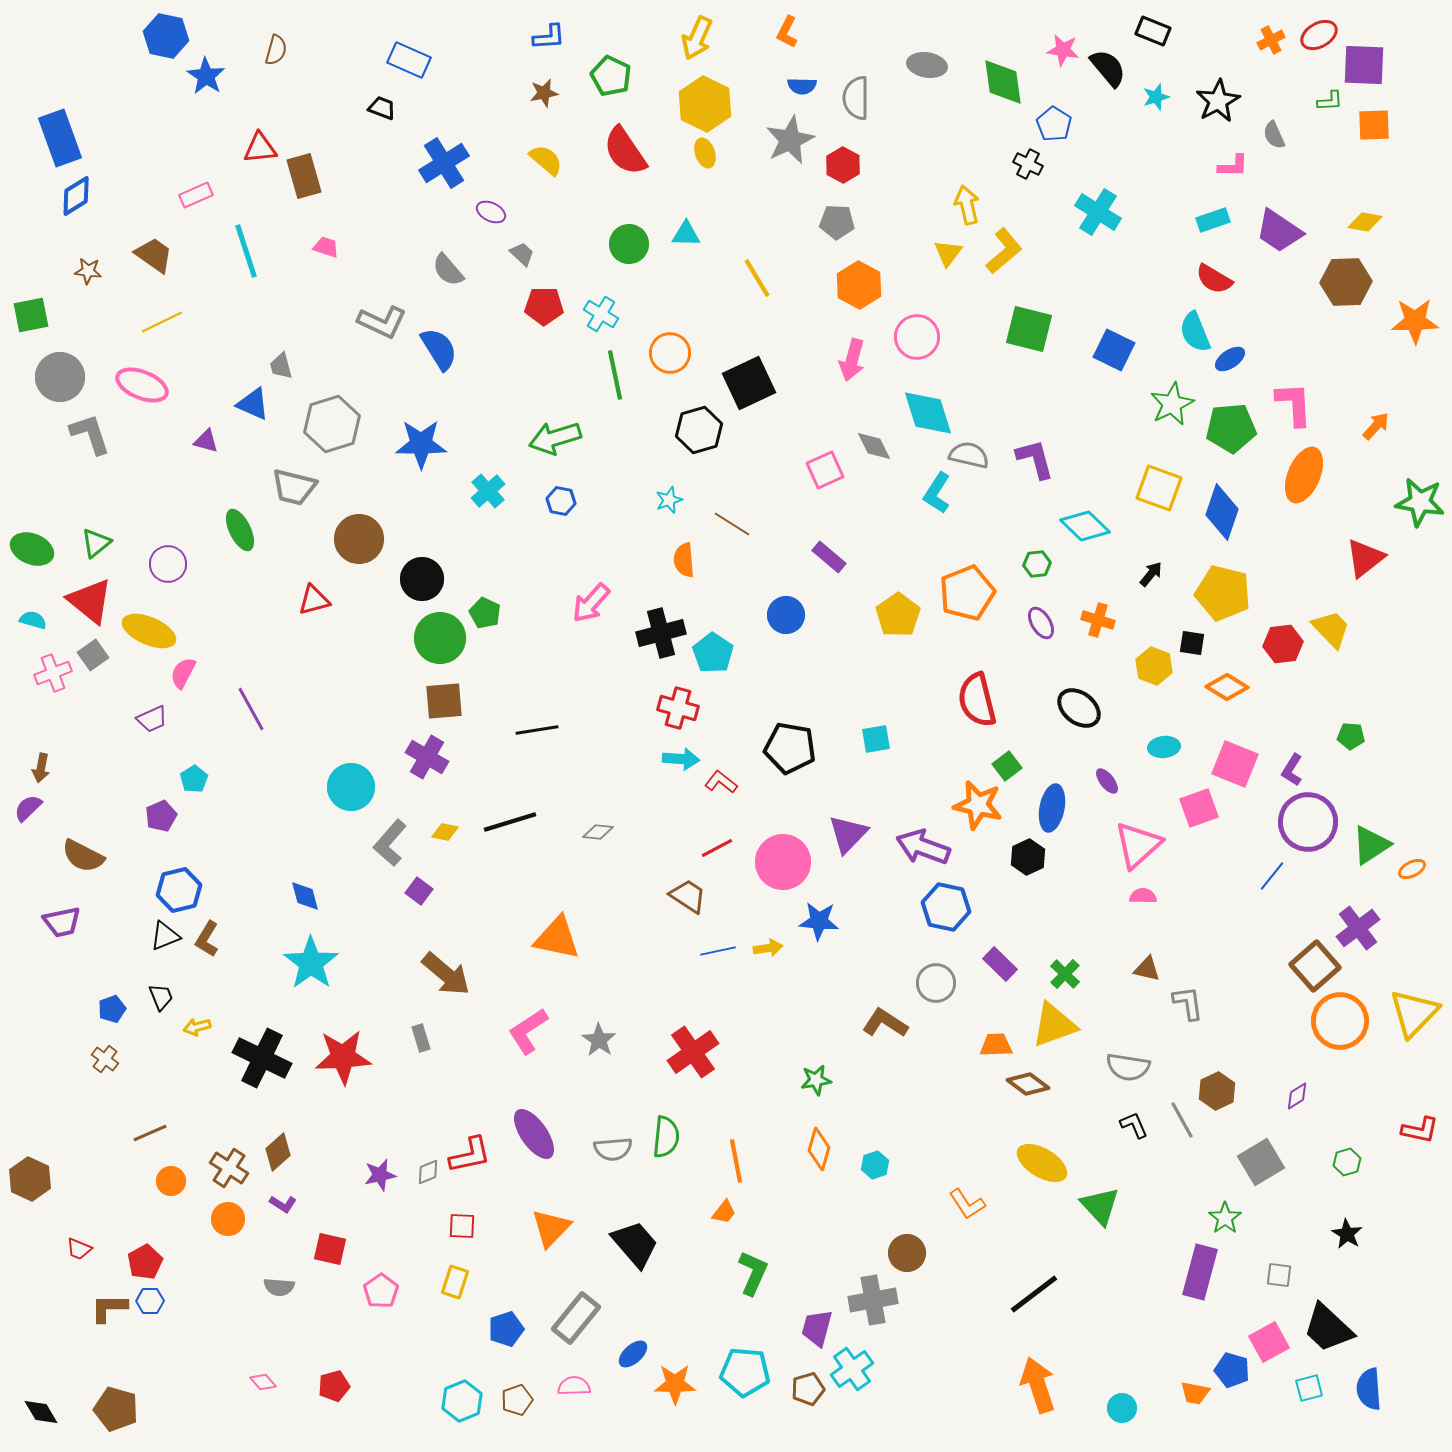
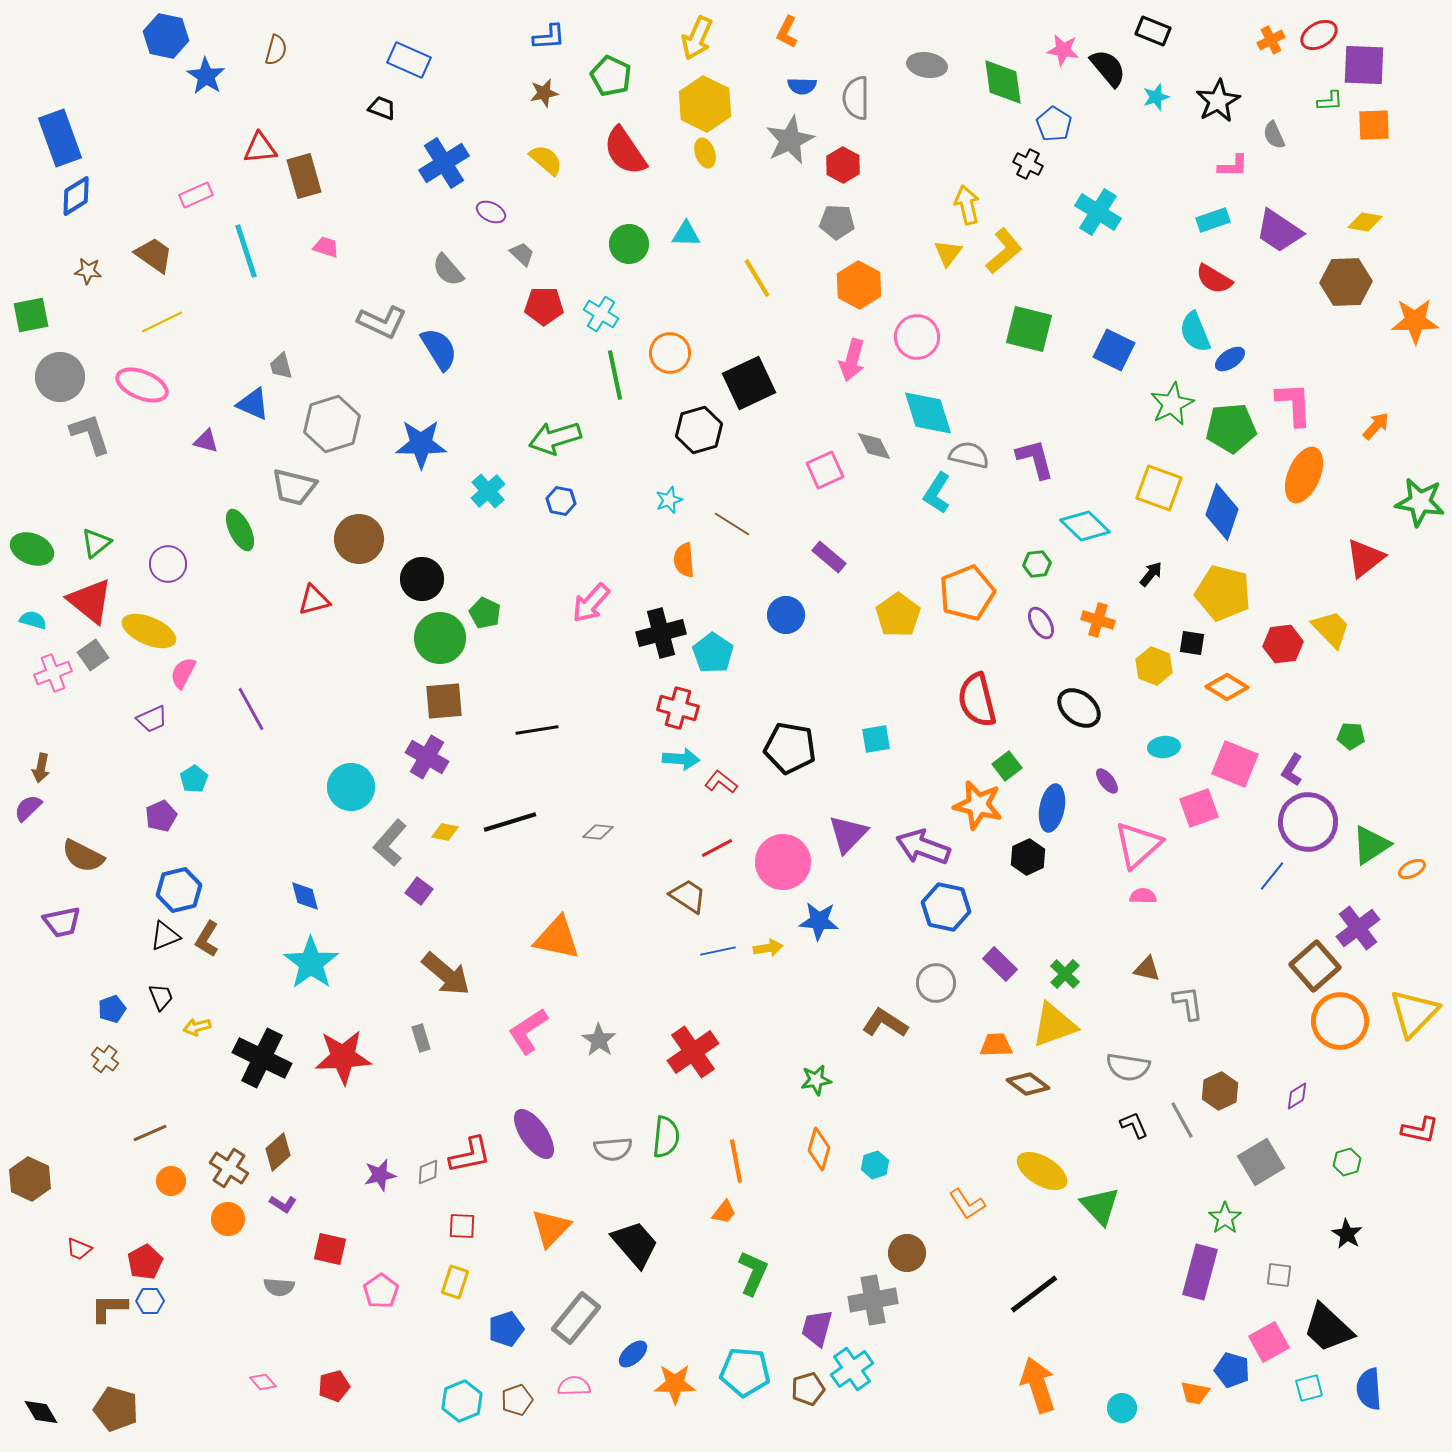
brown hexagon at (1217, 1091): moved 3 px right
yellow ellipse at (1042, 1163): moved 8 px down
